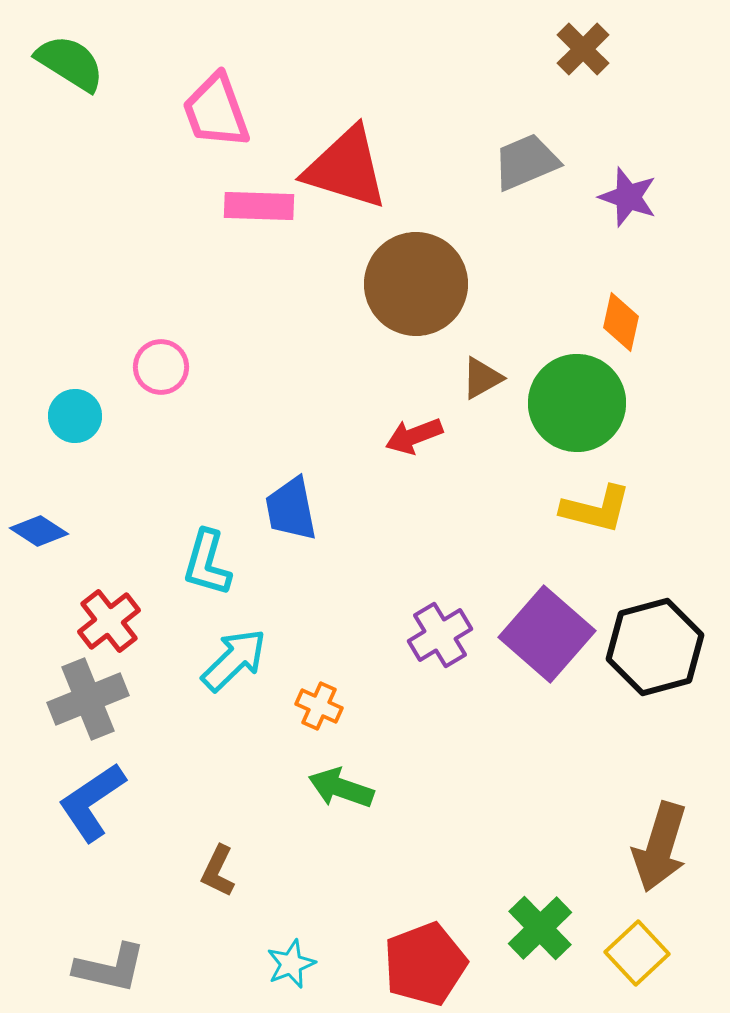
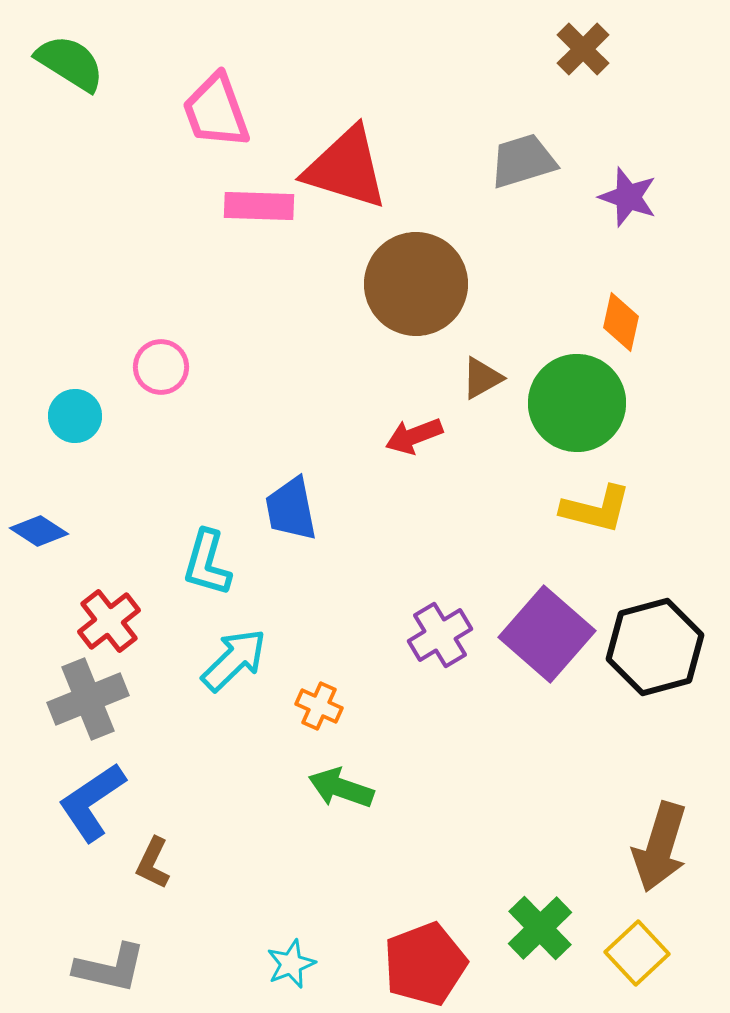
gray trapezoid: moved 3 px left, 1 px up; rotated 6 degrees clockwise
brown L-shape: moved 65 px left, 8 px up
